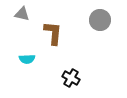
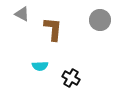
gray triangle: rotated 14 degrees clockwise
brown L-shape: moved 4 px up
cyan semicircle: moved 13 px right, 7 px down
